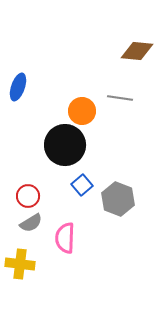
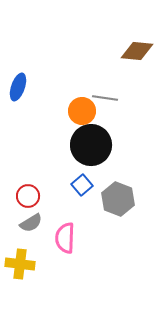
gray line: moved 15 px left
black circle: moved 26 px right
